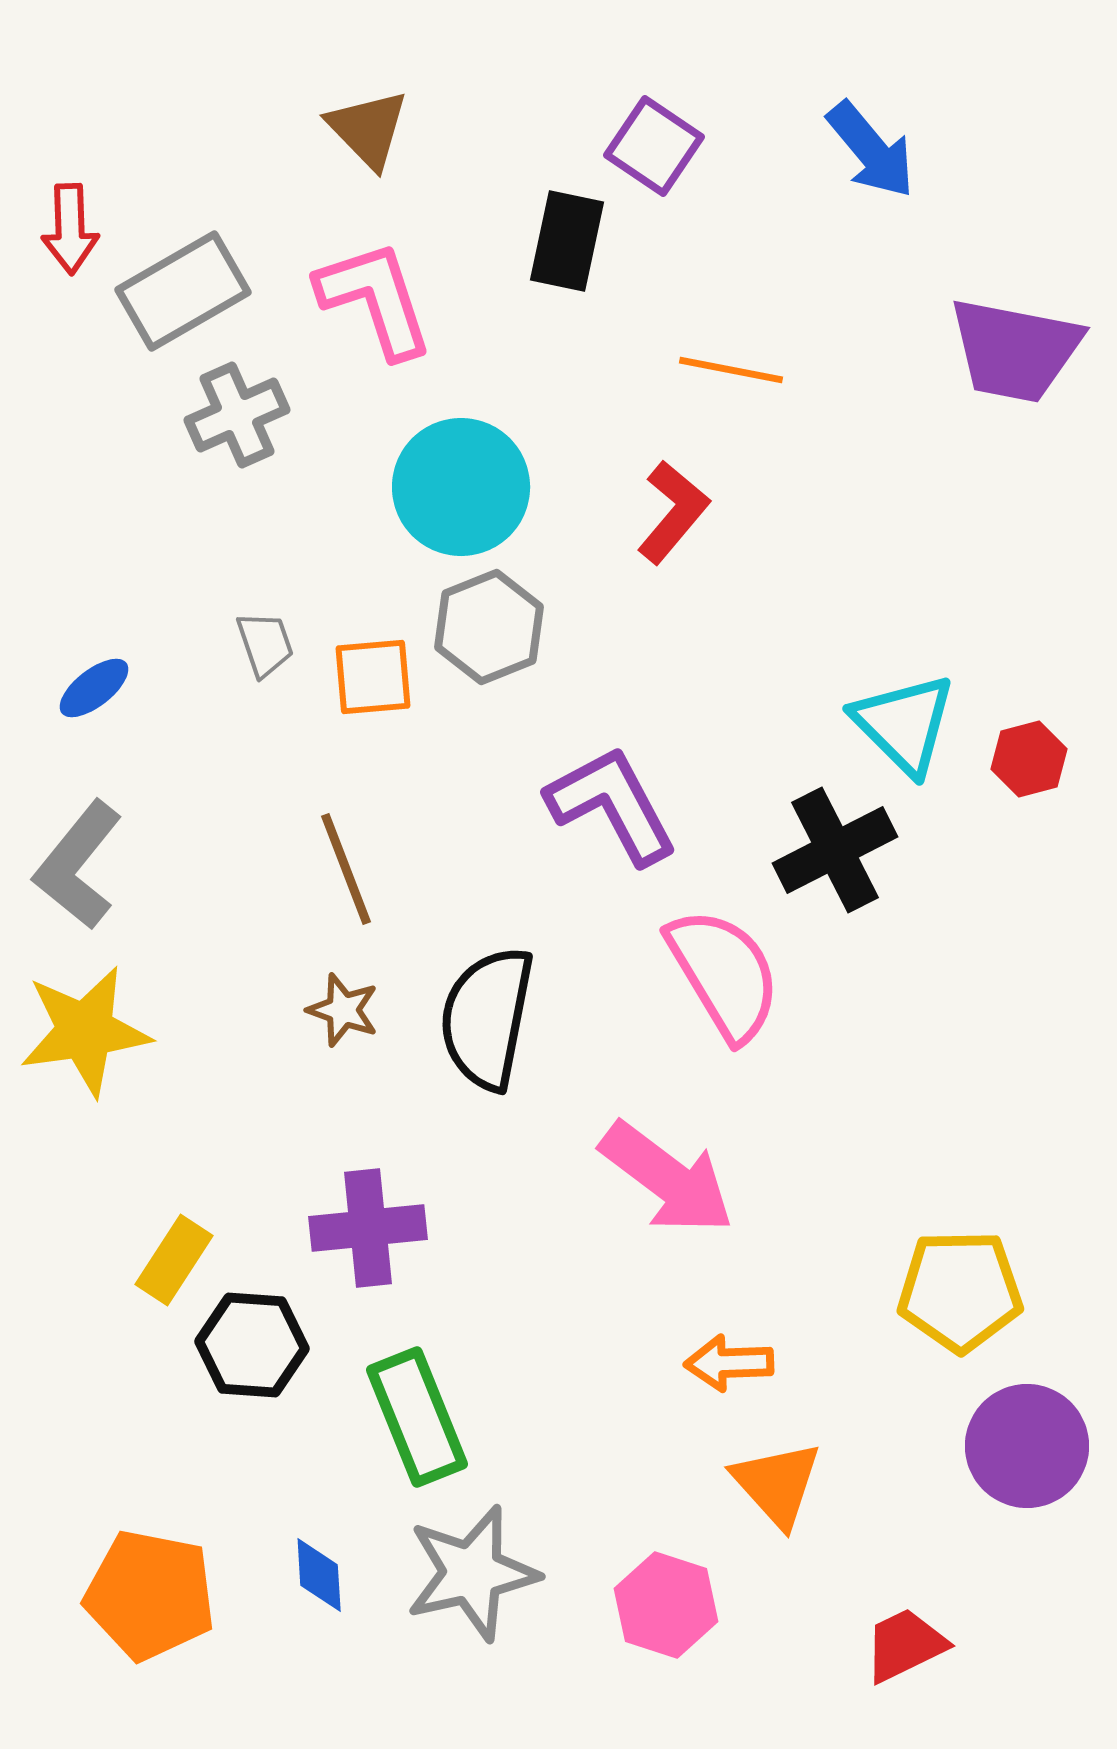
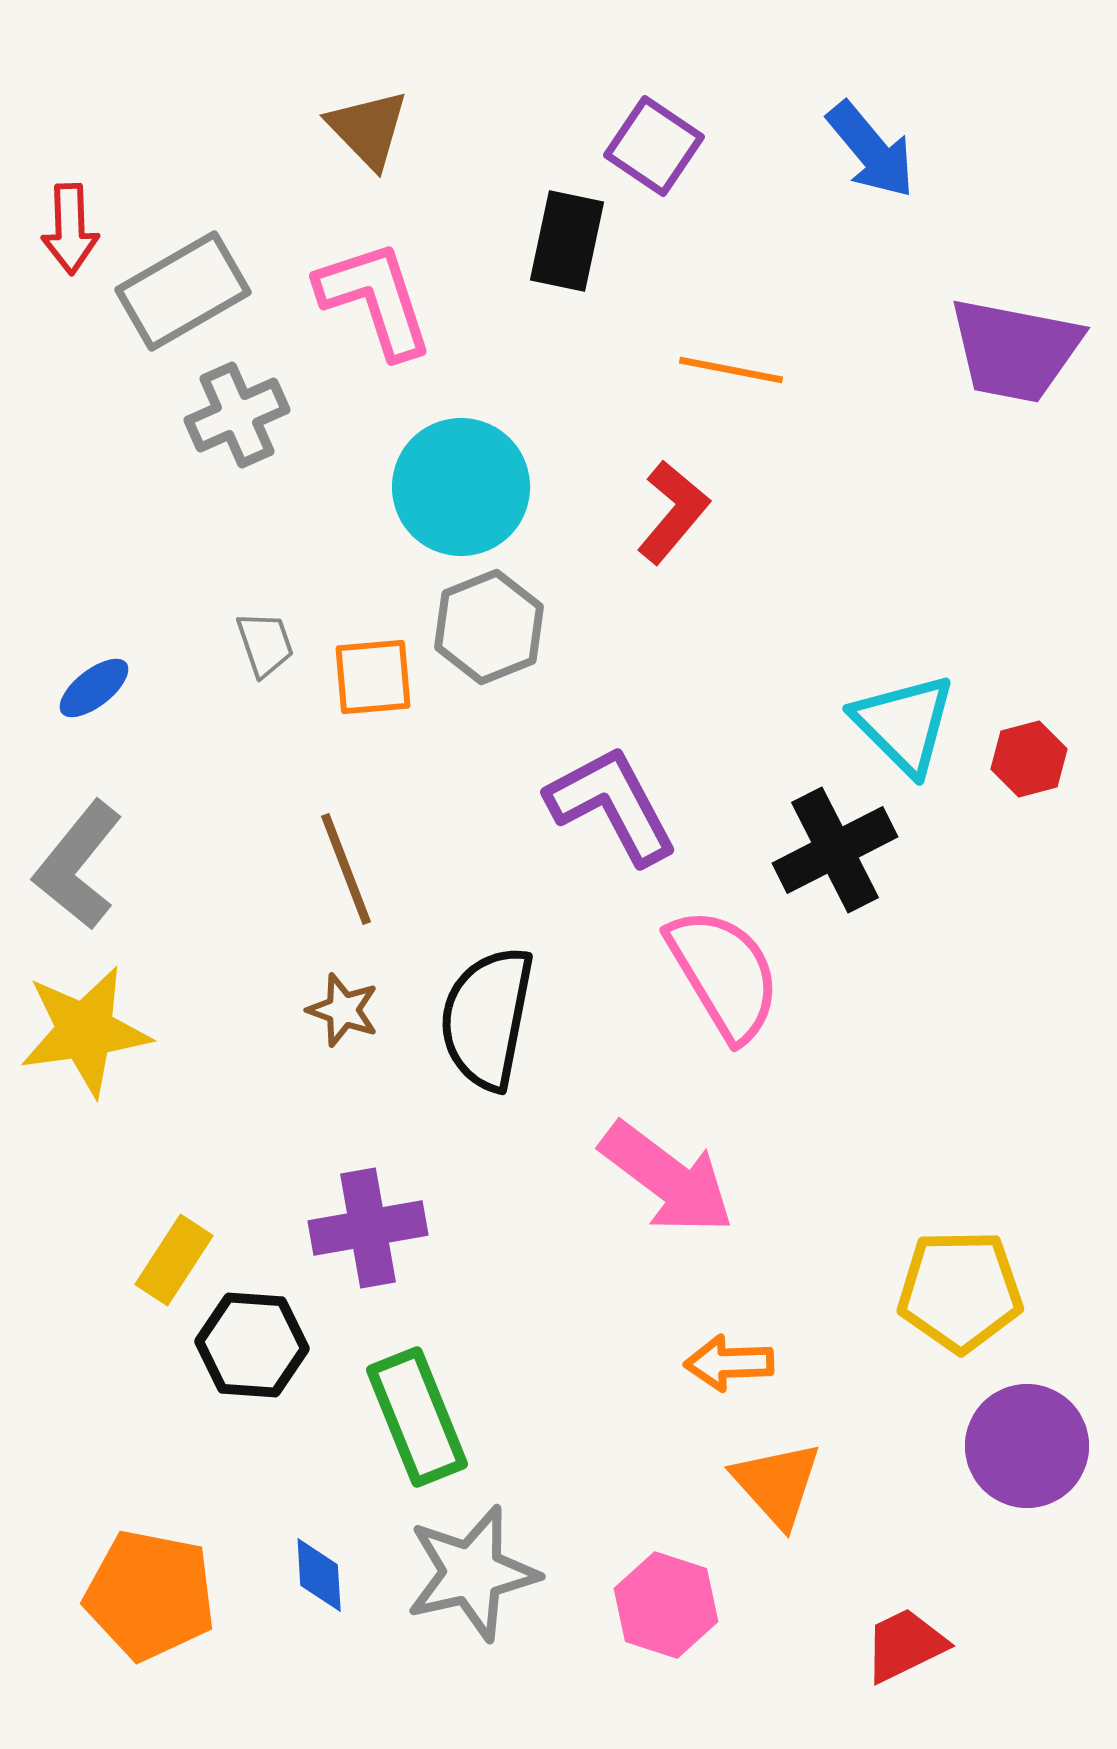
purple cross: rotated 4 degrees counterclockwise
